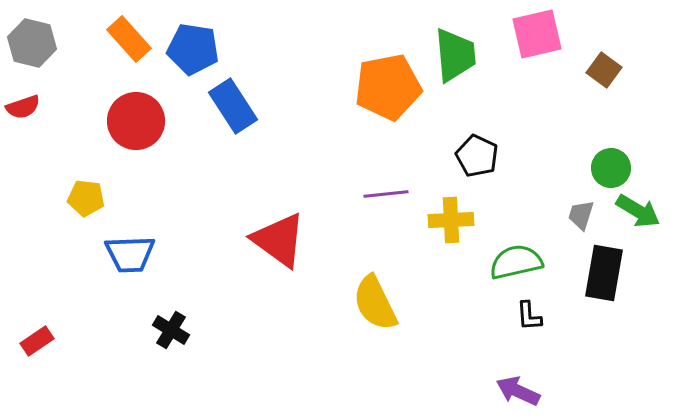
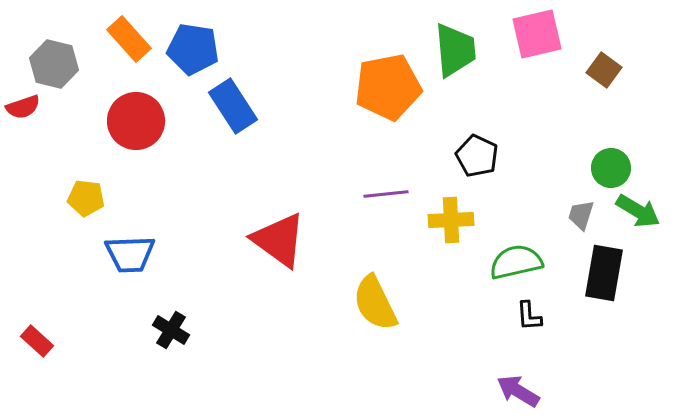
gray hexagon: moved 22 px right, 21 px down
green trapezoid: moved 5 px up
red rectangle: rotated 76 degrees clockwise
purple arrow: rotated 6 degrees clockwise
